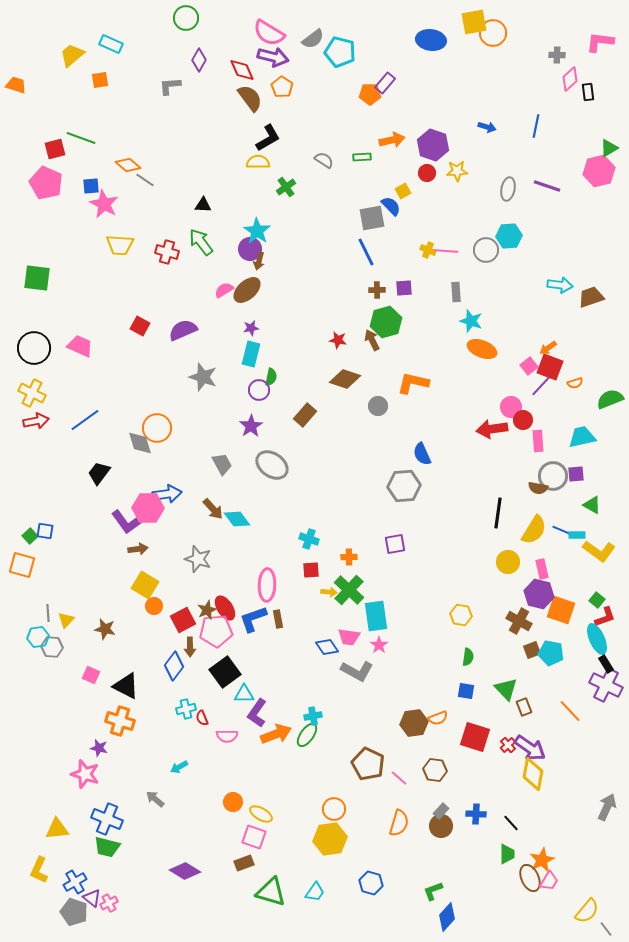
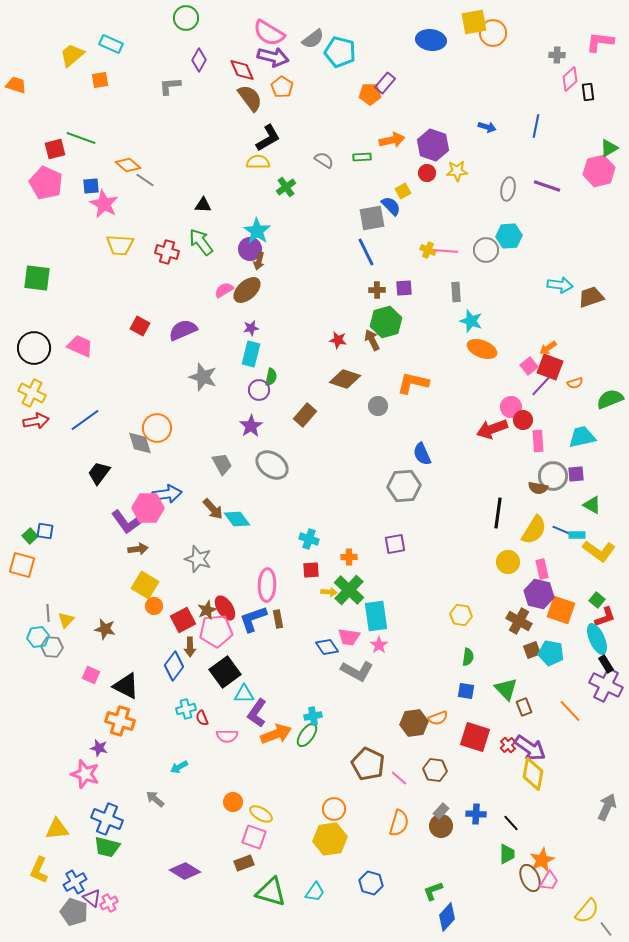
red arrow at (492, 429): rotated 12 degrees counterclockwise
